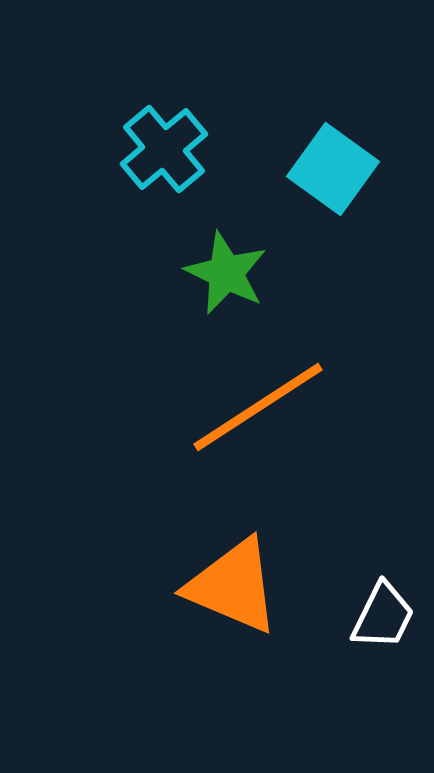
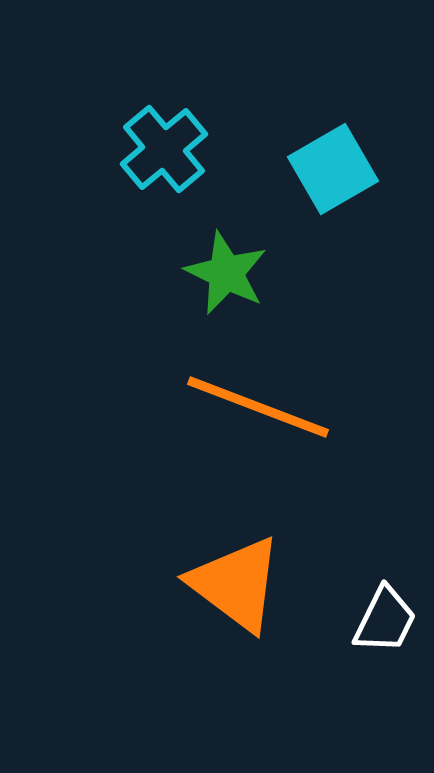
cyan square: rotated 24 degrees clockwise
orange line: rotated 54 degrees clockwise
orange triangle: moved 3 px right, 2 px up; rotated 14 degrees clockwise
white trapezoid: moved 2 px right, 4 px down
